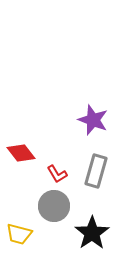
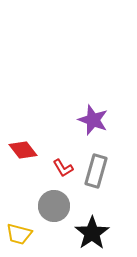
red diamond: moved 2 px right, 3 px up
red L-shape: moved 6 px right, 6 px up
